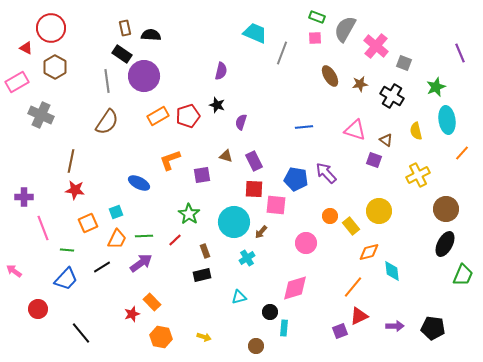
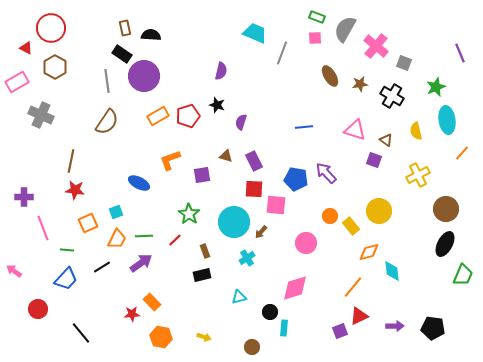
red star at (132, 314): rotated 14 degrees clockwise
brown circle at (256, 346): moved 4 px left, 1 px down
